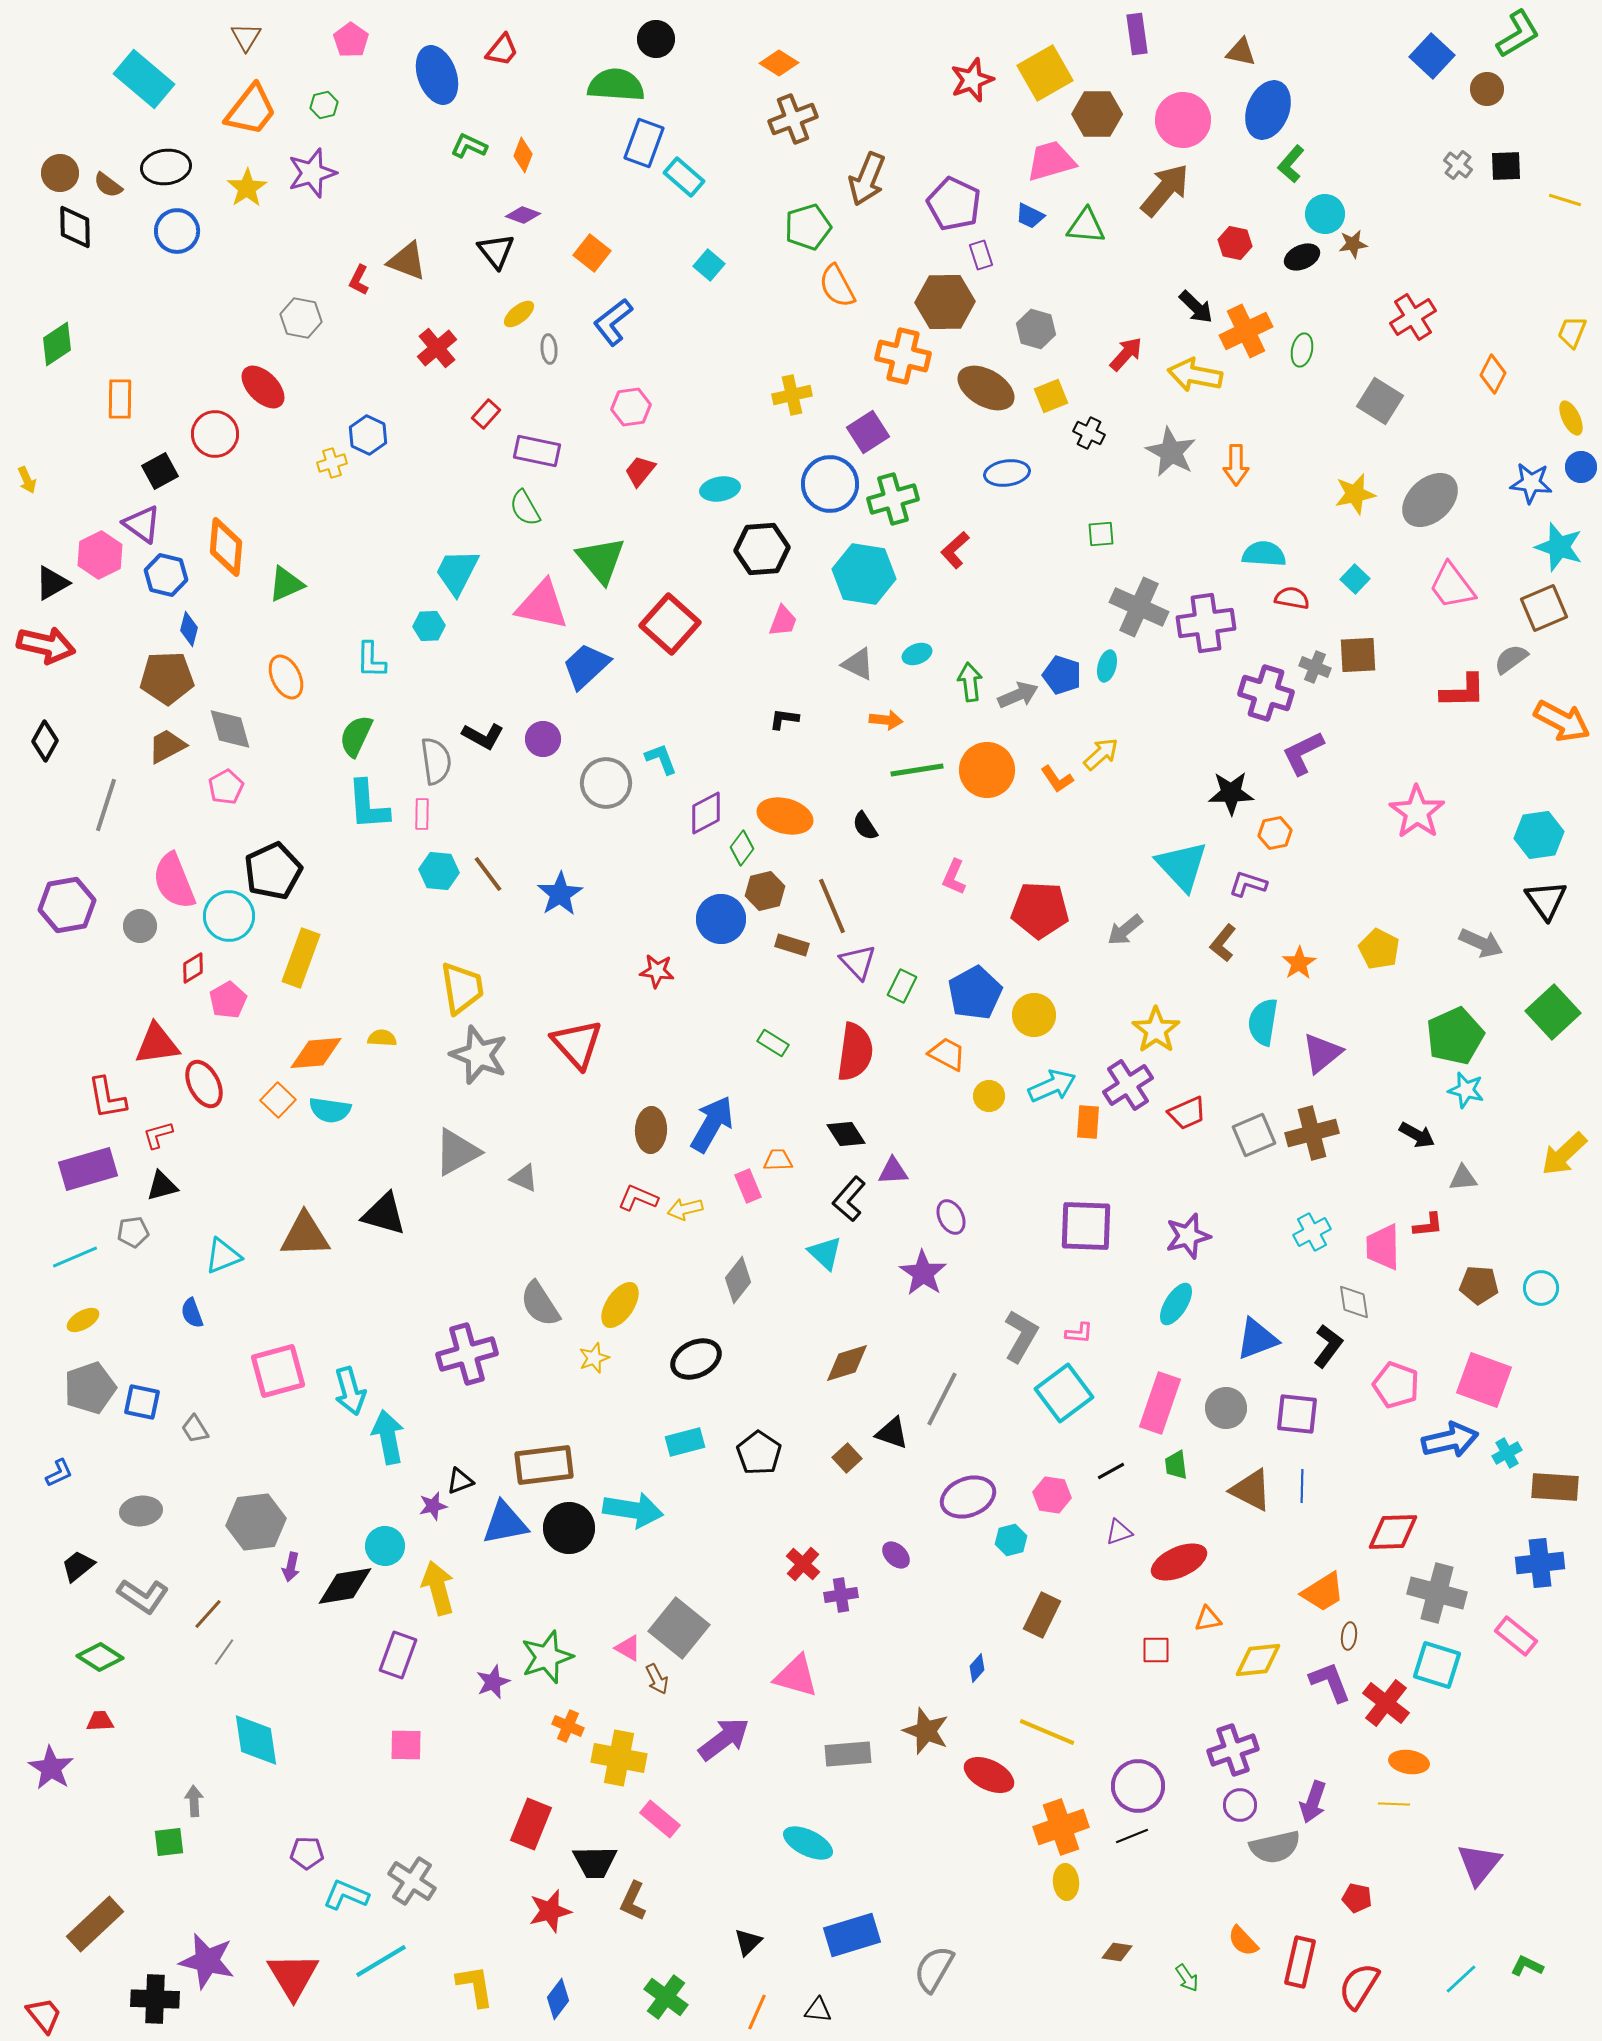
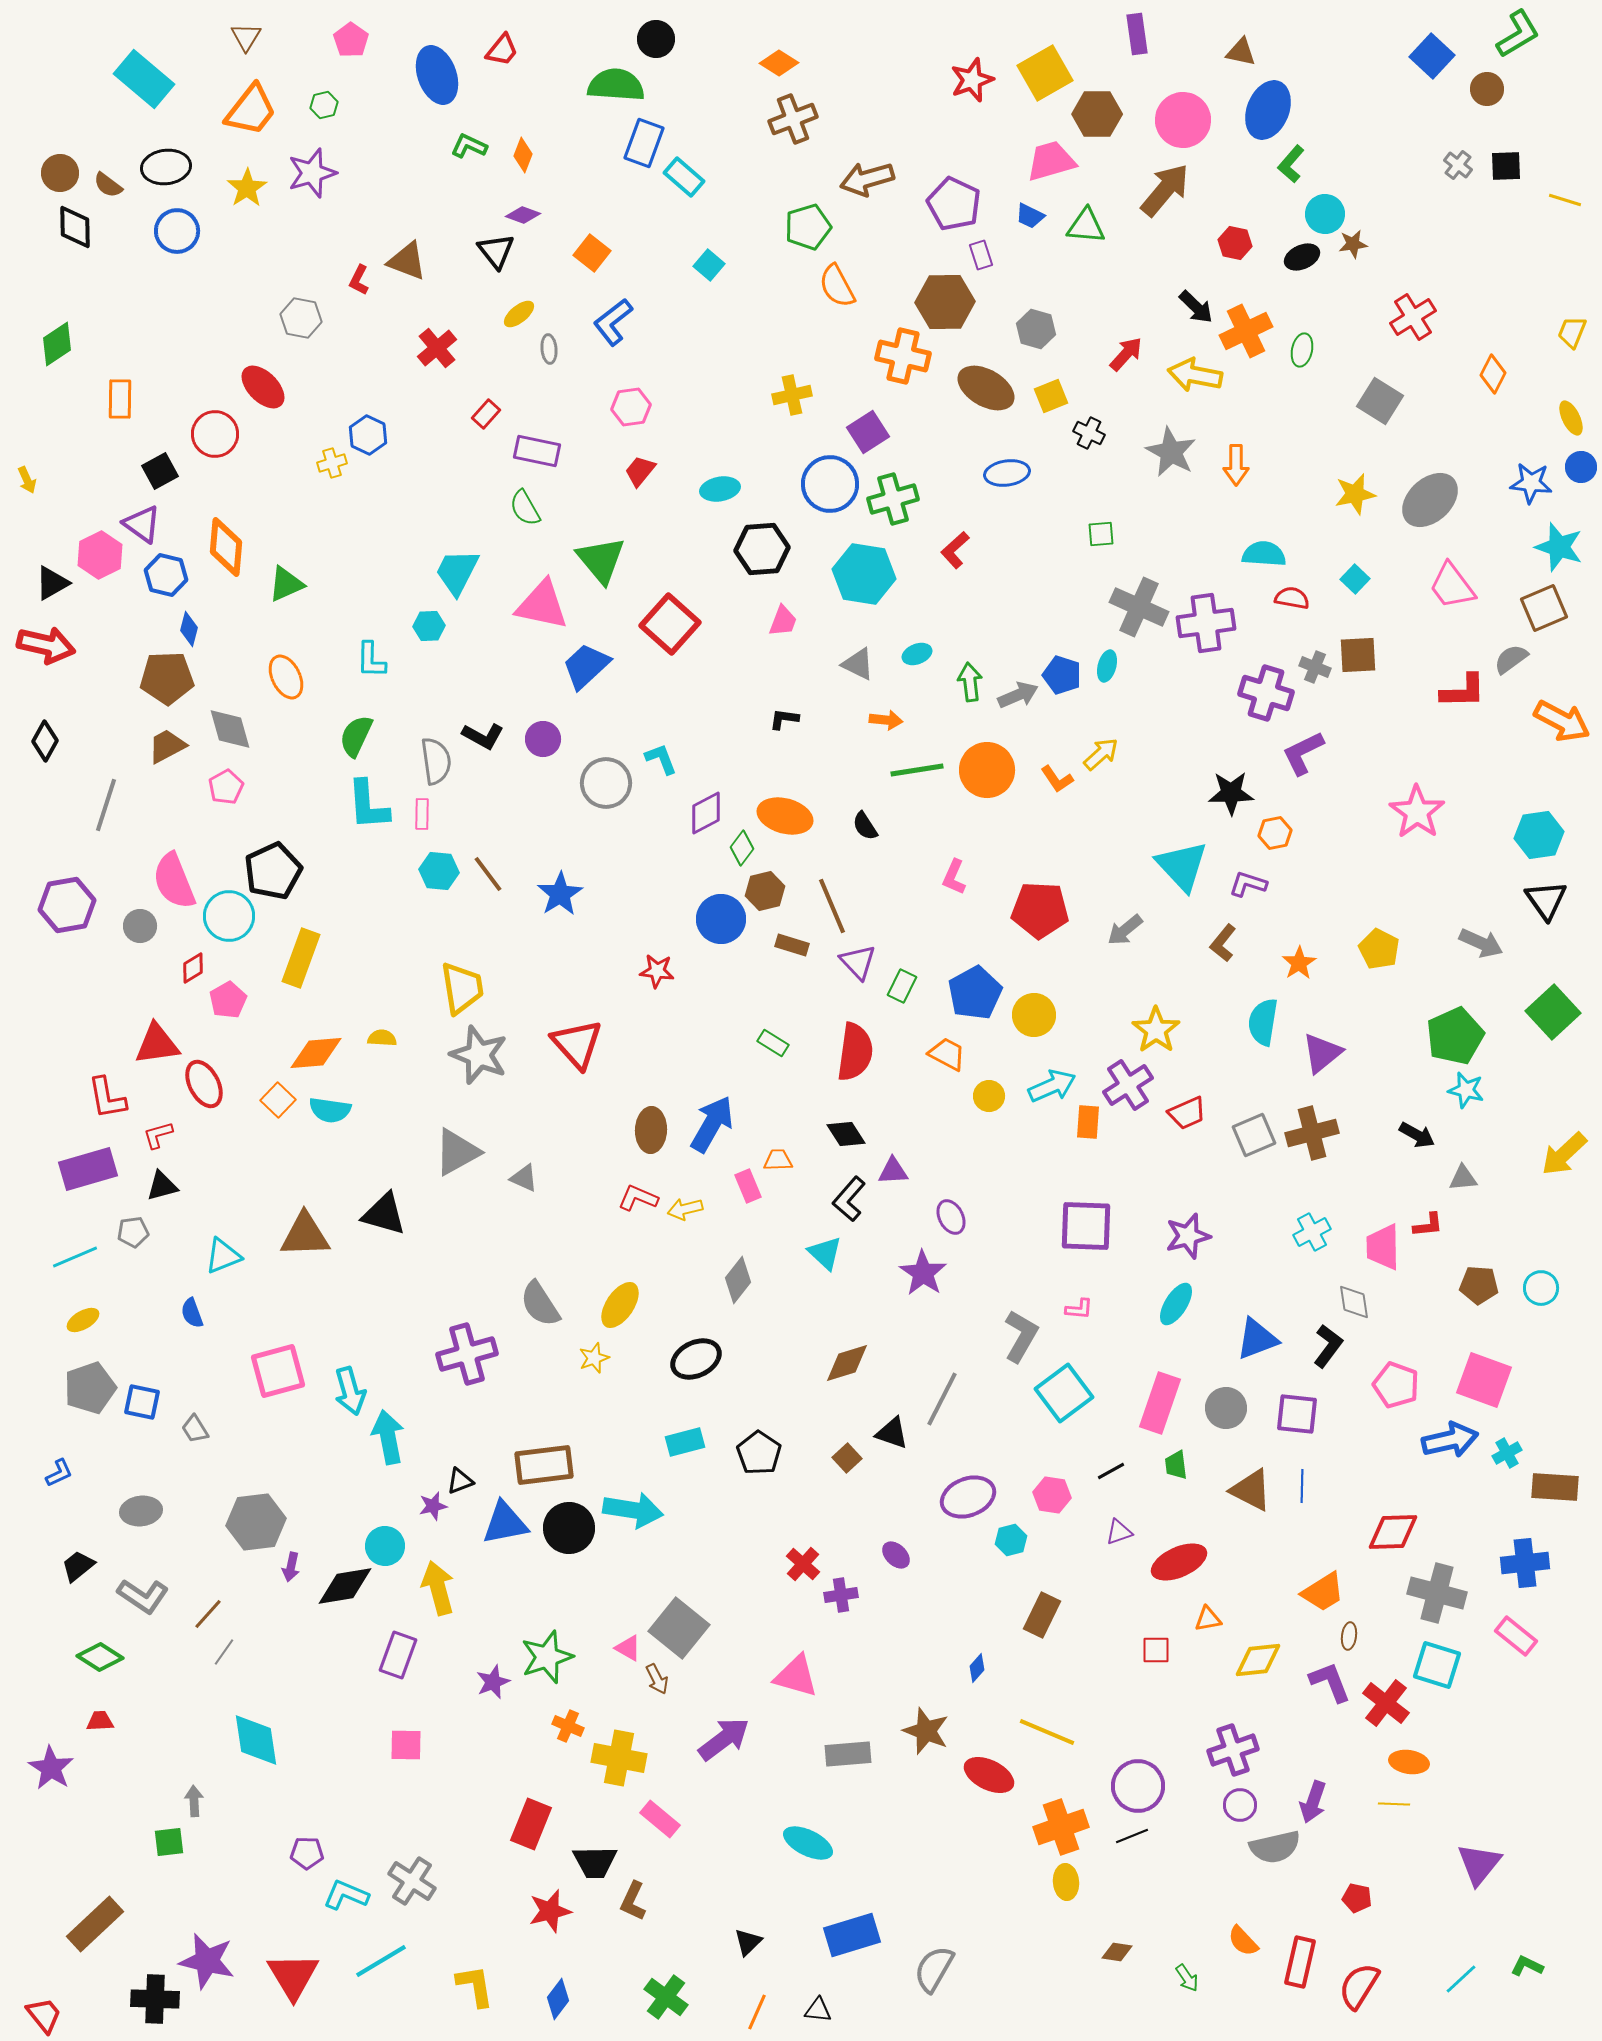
brown arrow at (867, 179): rotated 52 degrees clockwise
pink L-shape at (1079, 1333): moved 24 px up
blue cross at (1540, 1563): moved 15 px left
